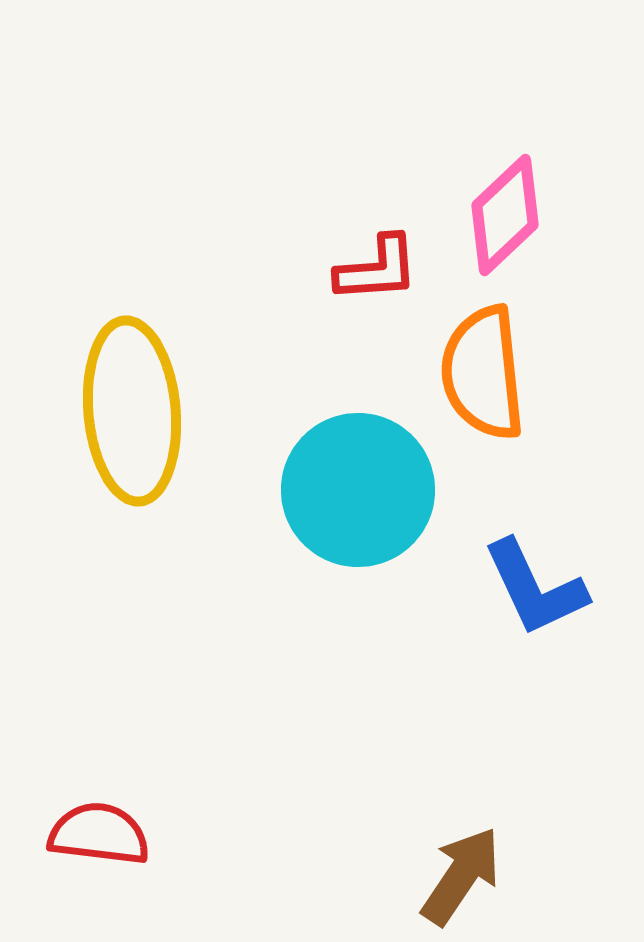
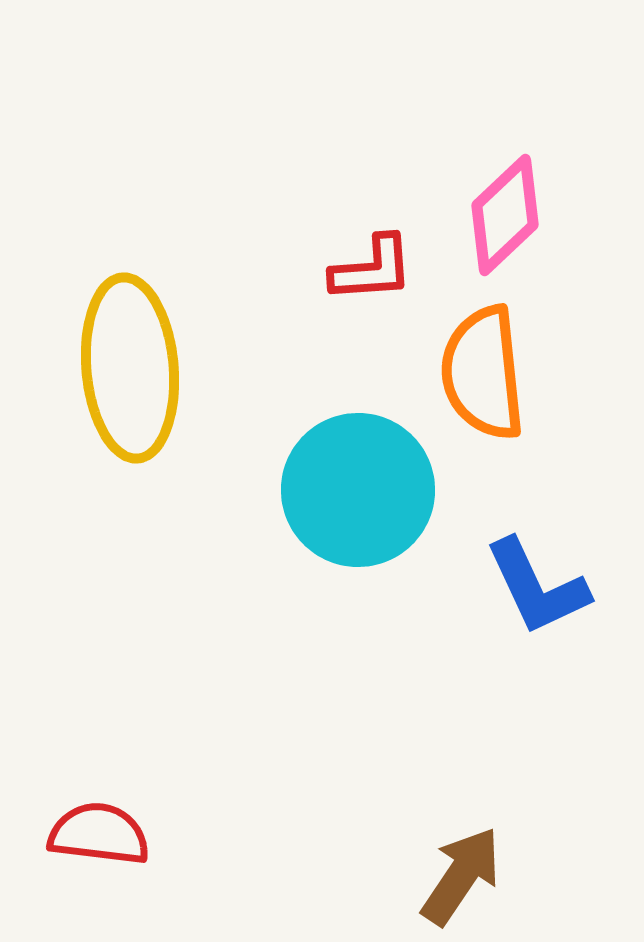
red L-shape: moved 5 px left
yellow ellipse: moved 2 px left, 43 px up
blue L-shape: moved 2 px right, 1 px up
